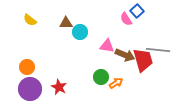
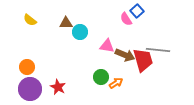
red star: moved 1 px left
